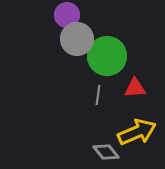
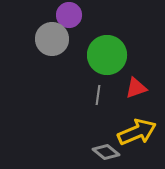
purple circle: moved 2 px right
gray circle: moved 25 px left
green circle: moved 1 px up
red triangle: moved 1 px right; rotated 15 degrees counterclockwise
gray diamond: rotated 12 degrees counterclockwise
